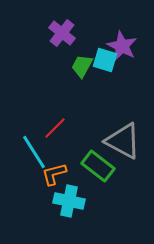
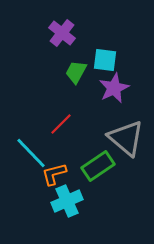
purple star: moved 8 px left, 42 px down; rotated 20 degrees clockwise
cyan square: rotated 10 degrees counterclockwise
green trapezoid: moved 6 px left, 6 px down
red line: moved 6 px right, 4 px up
gray triangle: moved 3 px right, 3 px up; rotated 12 degrees clockwise
cyan line: moved 3 px left, 1 px down; rotated 12 degrees counterclockwise
green rectangle: rotated 72 degrees counterclockwise
cyan cross: moved 2 px left; rotated 36 degrees counterclockwise
